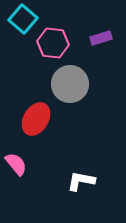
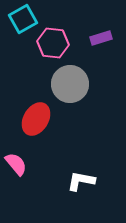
cyan square: rotated 20 degrees clockwise
